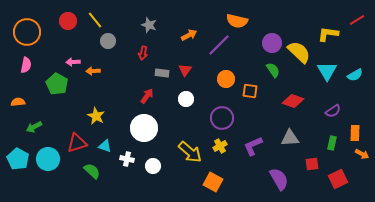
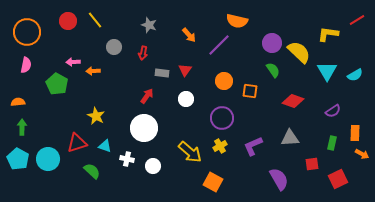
orange arrow at (189, 35): rotated 77 degrees clockwise
gray circle at (108, 41): moved 6 px right, 6 px down
orange circle at (226, 79): moved 2 px left, 2 px down
green arrow at (34, 127): moved 12 px left; rotated 119 degrees clockwise
